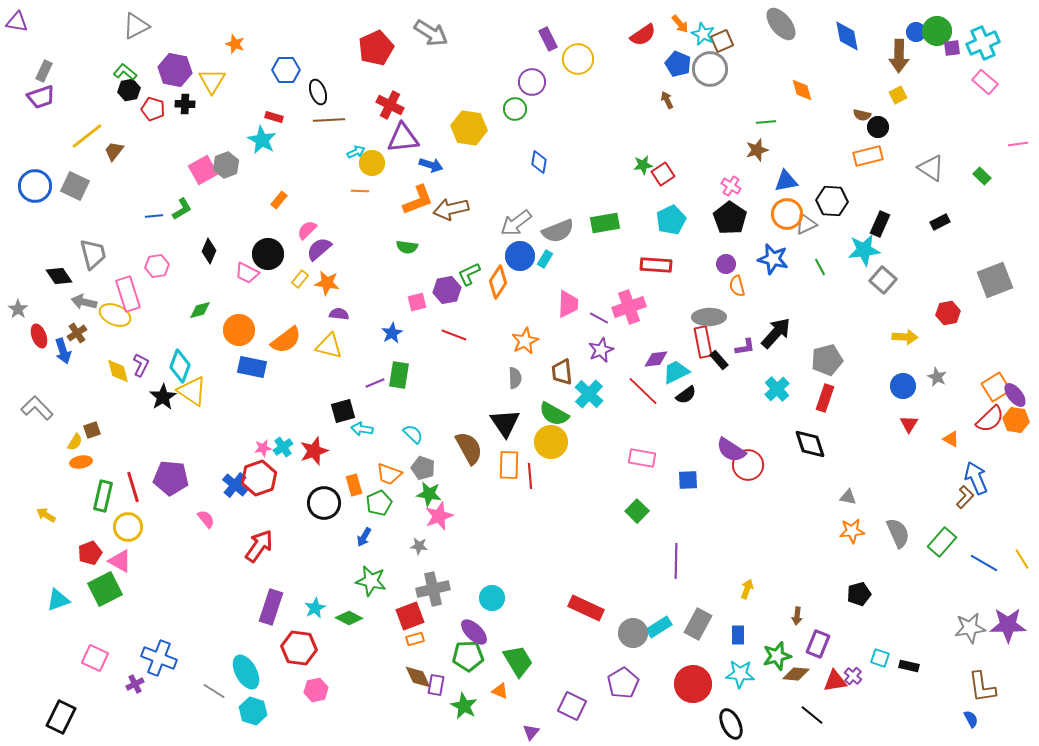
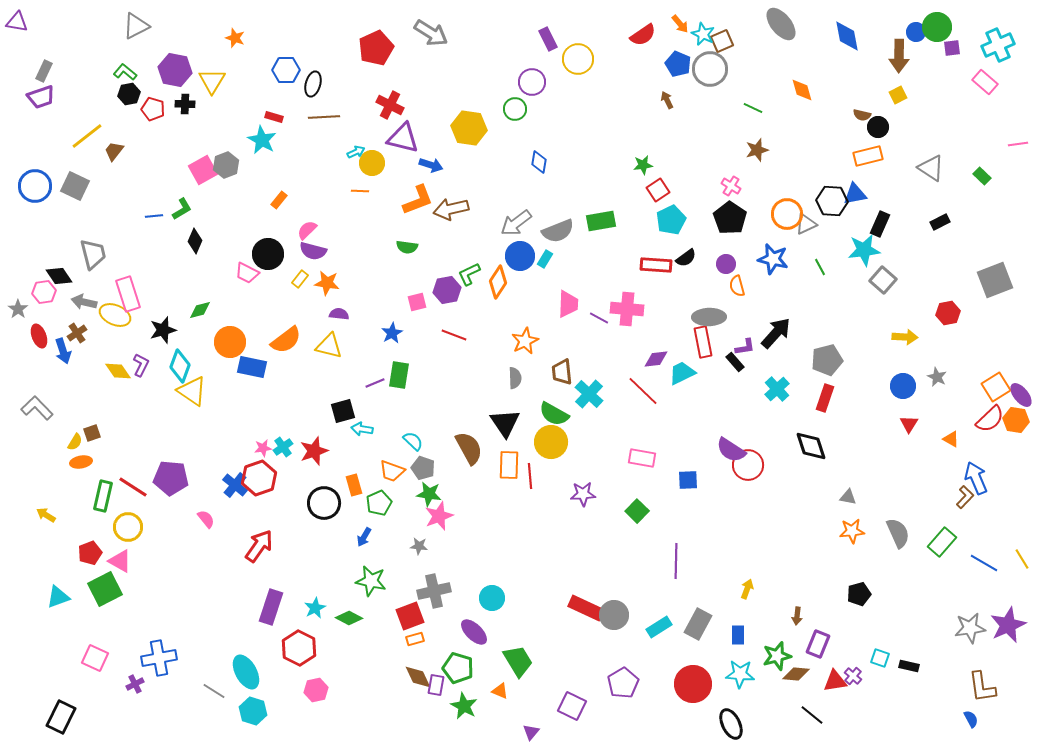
green circle at (937, 31): moved 4 px up
cyan cross at (983, 43): moved 15 px right, 2 px down
orange star at (235, 44): moved 6 px up
black hexagon at (129, 90): moved 4 px down
black ellipse at (318, 92): moved 5 px left, 8 px up; rotated 35 degrees clockwise
brown line at (329, 120): moved 5 px left, 3 px up
green line at (766, 122): moved 13 px left, 14 px up; rotated 30 degrees clockwise
purple triangle at (403, 138): rotated 20 degrees clockwise
red square at (663, 174): moved 5 px left, 16 px down
blue triangle at (786, 181): moved 69 px right, 13 px down
green rectangle at (605, 223): moved 4 px left, 2 px up
purple semicircle at (319, 249): moved 6 px left, 2 px down; rotated 124 degrees counterclockwise
black diamond at (209, 251): moved 14 px left, 10 px up
pink hexagon at (157, 266): moved 113 px left, 26 px down
pink cross at (629, 307): moved 2 px left, 2 px down; rotated 24 degrees clockwise
orange circle at (239, 330): moved 9 px left, 12 px down
purple star at (601, 350): moved 18 px left, 144 px down; rotated 20 degrees clockwise
black rectangle at (719, 360): moved 16 px right, 2 px down
yellow diamond at (118, 371): rotated 20 degrees counterclockwise
cyan trapezoid at (676, 372): moved 6 px right, 1 px down
black semicircle at (686, 395): moved 137 px up
purple ellipse at (1015, 395): moved 6 px right
black star at (163, 397): moved 67 px up; rotated 16 degrees clockwise
brown square at (92, 430): moved 3 px down
cyan semicircle at (413, 434): moved 7 px down
black diamond at (810, 444): moved 1 px right, 2 px down
orange trapezoid at (389, 474): moved 3 px right, 3 px up
red line at (133, 487): rotated 40 degrees counterclockwise
gray cross at (433, 589): moved 1 px right, 2 px down
cyan triangle at (58, 600): moved 3 px up
purple star at (1008, 625): rotated 24 degrees counterclockwise
gray circle at (633, 633): moved 19 px left, 18 px up
red hexagon at (299, 648): rotated 20 degrees clockwise
green pentagon at (468, 656): moved 10 px left, 12 px down; rotated 20 degrees clockwise
blue cross at (159, 658): rotated 32 degrees counterclockwise
